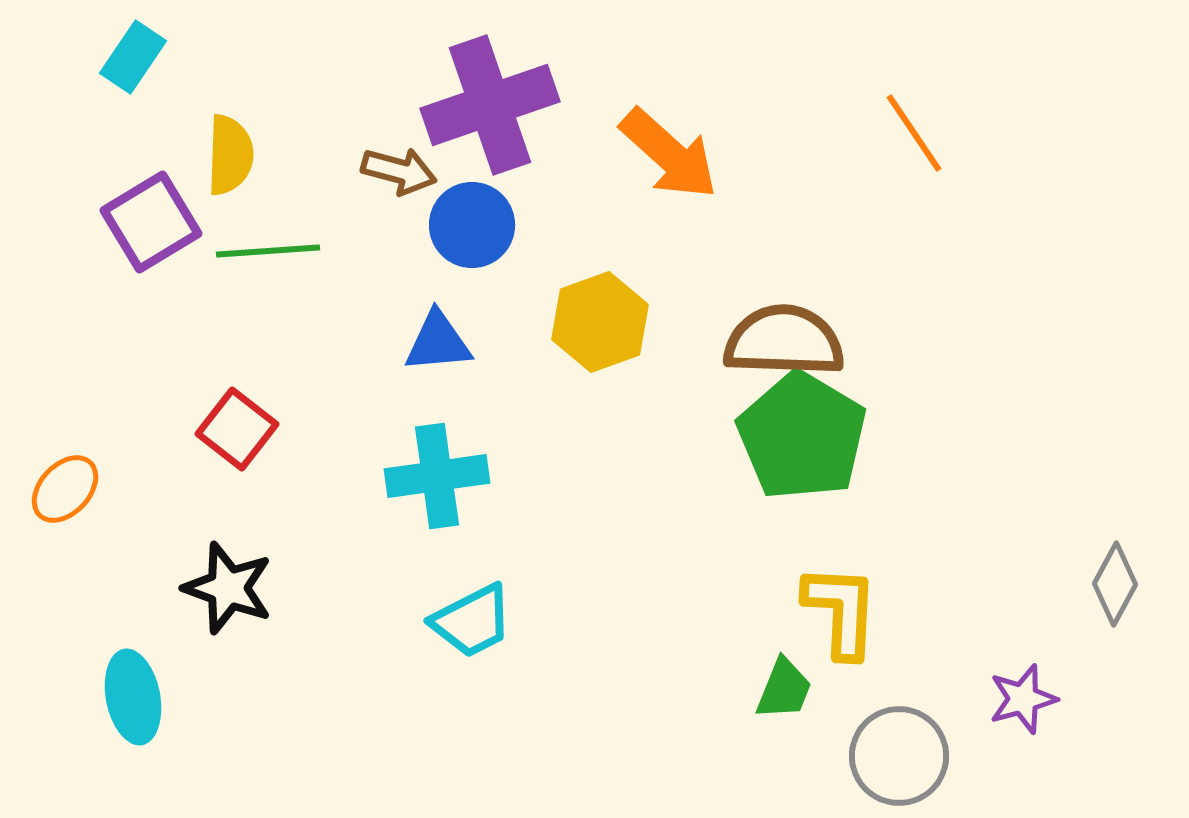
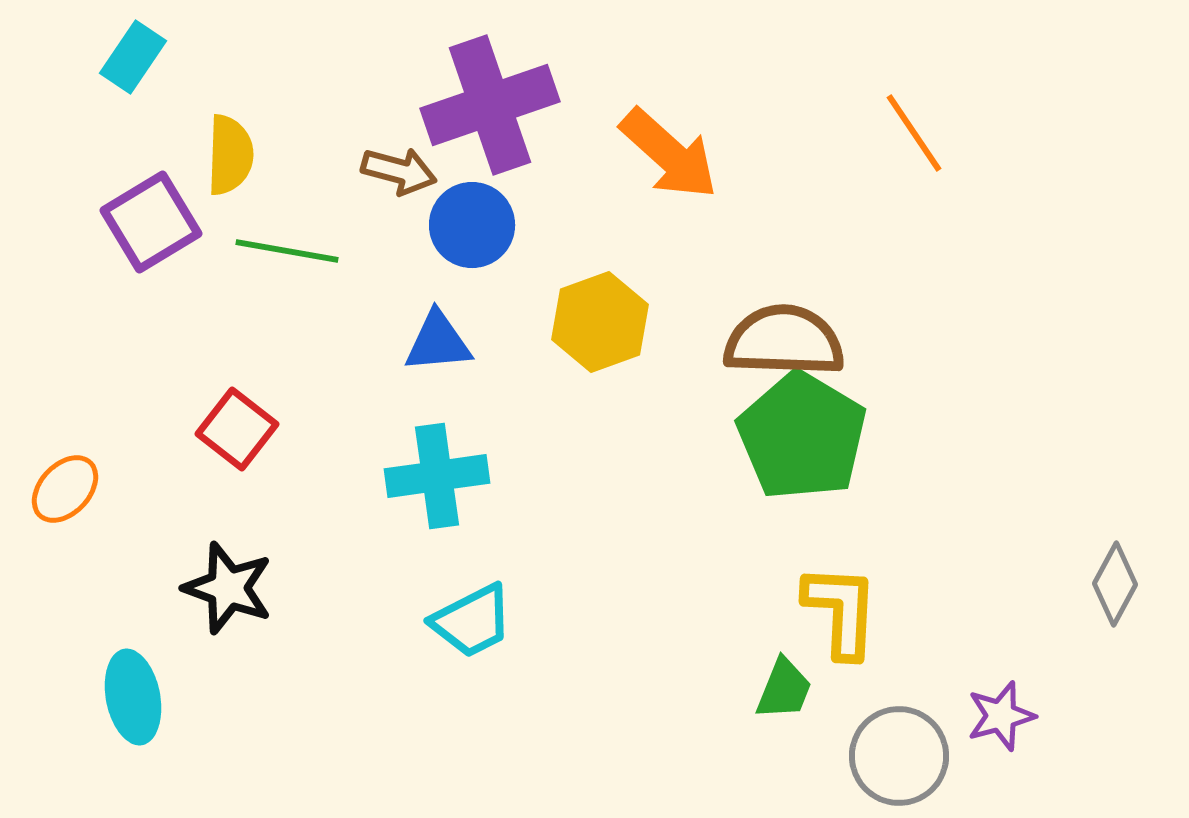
green line: moved 19 px right; rotated 14 degrees clockwise
purple star: moved 22 px left, 17 px down
